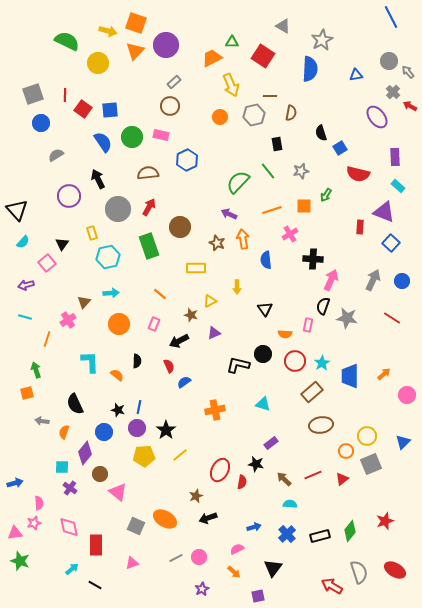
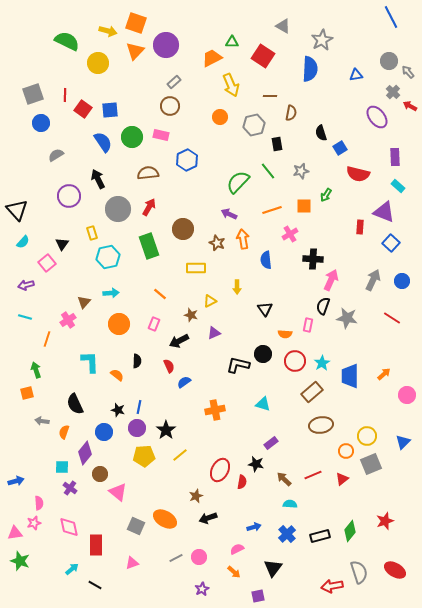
gray hexagon at (254, 115): moved 10 px down
brown circle at (180, 227): moved 3 px right, 2 px down
blue arrow at (15, 483): moved 1 px right, 2 px up
red arrow at (332, 586): rotated 40 degrees counterclockwise
